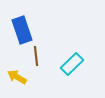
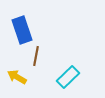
brown line: rotated 18 degrees clockwise
cyan rectangle: moved 4 px left, 13 px down
